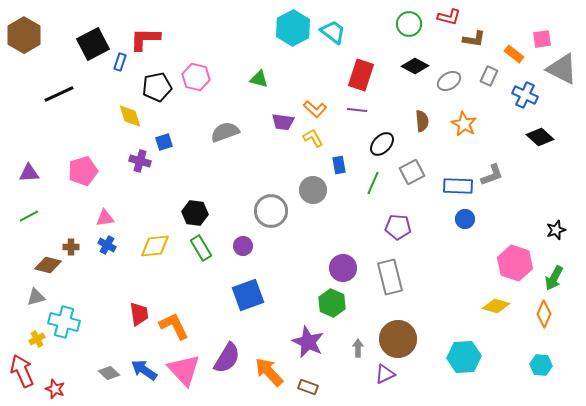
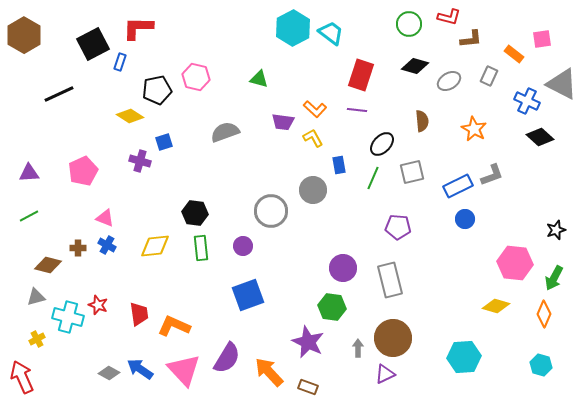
cyan trapezoid at (333, 32): moved 2 px left, 1 px down
red L-shape at (145, 39): moved 7 px left, 11 px up
brown L-shape at (474, 39): moved 3 px left; rotated 15 degrees counterclockwise
black diamond at (415, 66): rotated 12 degrees counterclockwise
gray triangle at (562, 69): moved 15 px down
black pentagon at (157, 87): moved 3 px down
blue cross at (525, 95): moved 2 px right, 6 px down
yellow diamond at (130, 116): rotated 40 degrees counterclockwise
orange star at (464, 124): moved 10 px right, 5 px down
pink pentagon at (83, 171): rotated 8 degrees counterclockwise
gray square at (412, 172): rotated 15 degrees clockwise
green line at (373, 183): moved 5 px up
blue rectangle at (458, 186): rotated 28 degrees counterclockwise
pink triangle at (105, 218): rotated 30 degrees clockwise
brown cross at (71, 247): moved 7 px right, 1 px down
green rectangle at (201, 248): rotated 25 degrees clockwise
pink hexagon at (515, 263): rotated 12 degrees counterclockwise
gray rectangle at (390, 277): moved 3 px down
green hexagon at (332, 303): moved 4 px down; rotated 16 degrees counterclockwise
cyan cross at (64, 322): moved 4 px right, 5 px up
orange L-shape at (174, 326): rotated 40 degrees counterclockwise
brown circle at (398, 339): moved 5 px left, 1 px up
cyan hexagon at (541, 365): rotated 10 degrees clockwise
blue arrow at (144, 370): moved 4 px left, 1 px up
red arrow at (22, 371): moved 6 px down
gray diamond at (109, 373): rotated 15 degrees counterclockwise
red star at (55, 389): moved 43 px right, 84 px up
